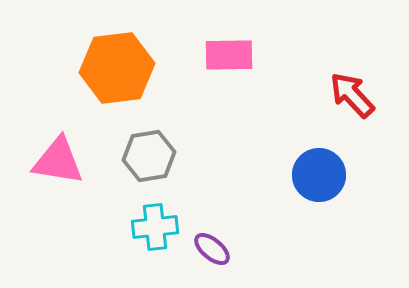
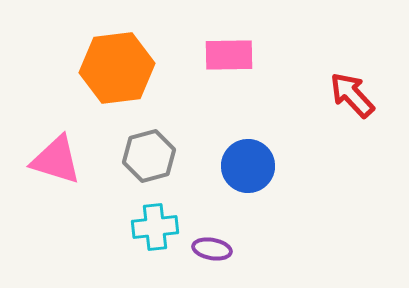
gray hexagon: rotated 6 degrees counterclockwise
pink triangle: moved 2 px left, 1 px up; rotated 8 degrees clockwise
blue circle: moved 71 px left, 9 px up
purple ellipse: rotated 30 degrees counterclockwise
